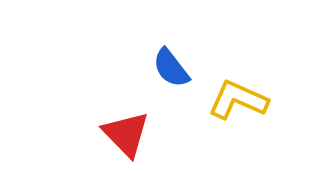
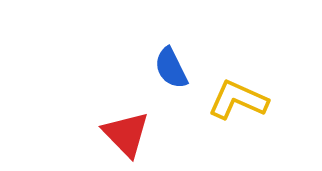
blue semicircle: rotated 12 degrees clockwise
